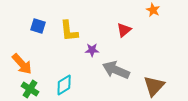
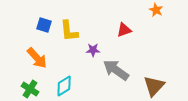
orange star: moved 3 px right
blue square: moved 6 px right, 1 px up
red triangle: rotated 21 degrees clockwise
purple star: moved 1 px right
orange arrow: moved 15 px right, 6 px up
gray arrow: rotated 12 degrees clockwise
cyan diamond: moved 1 px down
